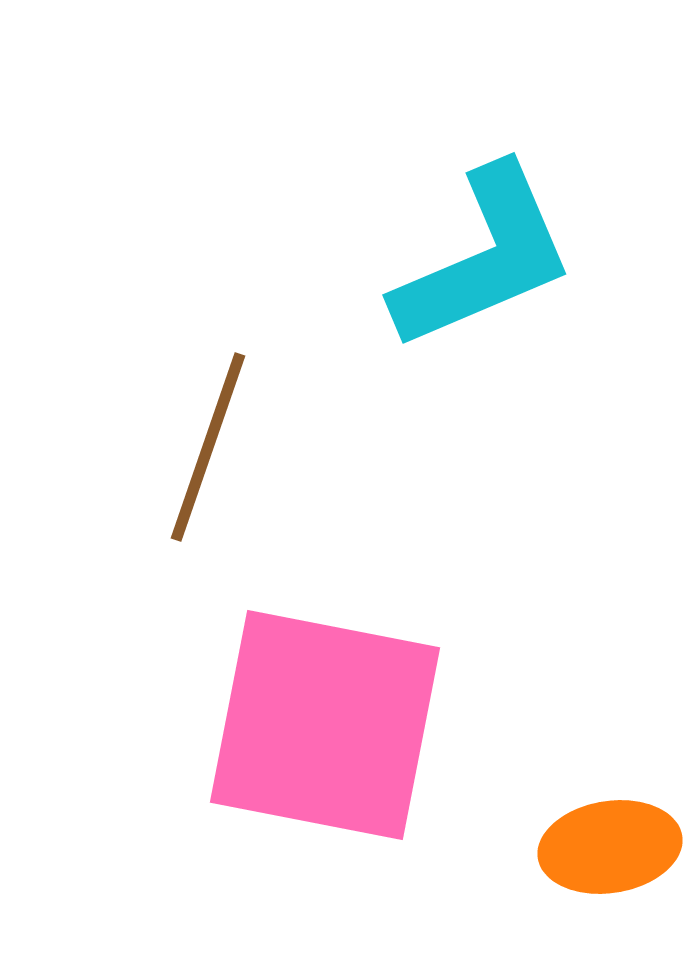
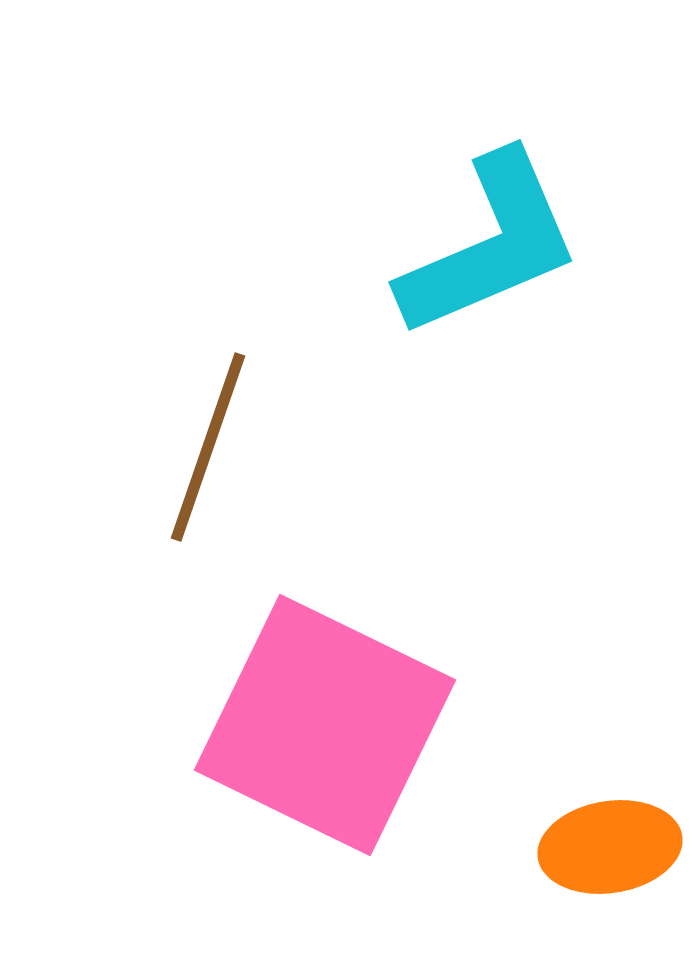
cyan L-shape: moved 6 px right, 13 px up
pink square: rotated 15 degrees clockwise
